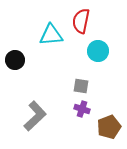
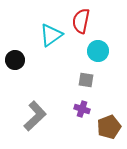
cyan triangle: rotated 30 degrees counterclockwise
gray square: moved 5 px right, 6 px up
